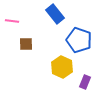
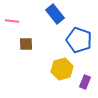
yellow hexagon: moved 2 px down; rotated 20 degrees clockwise
